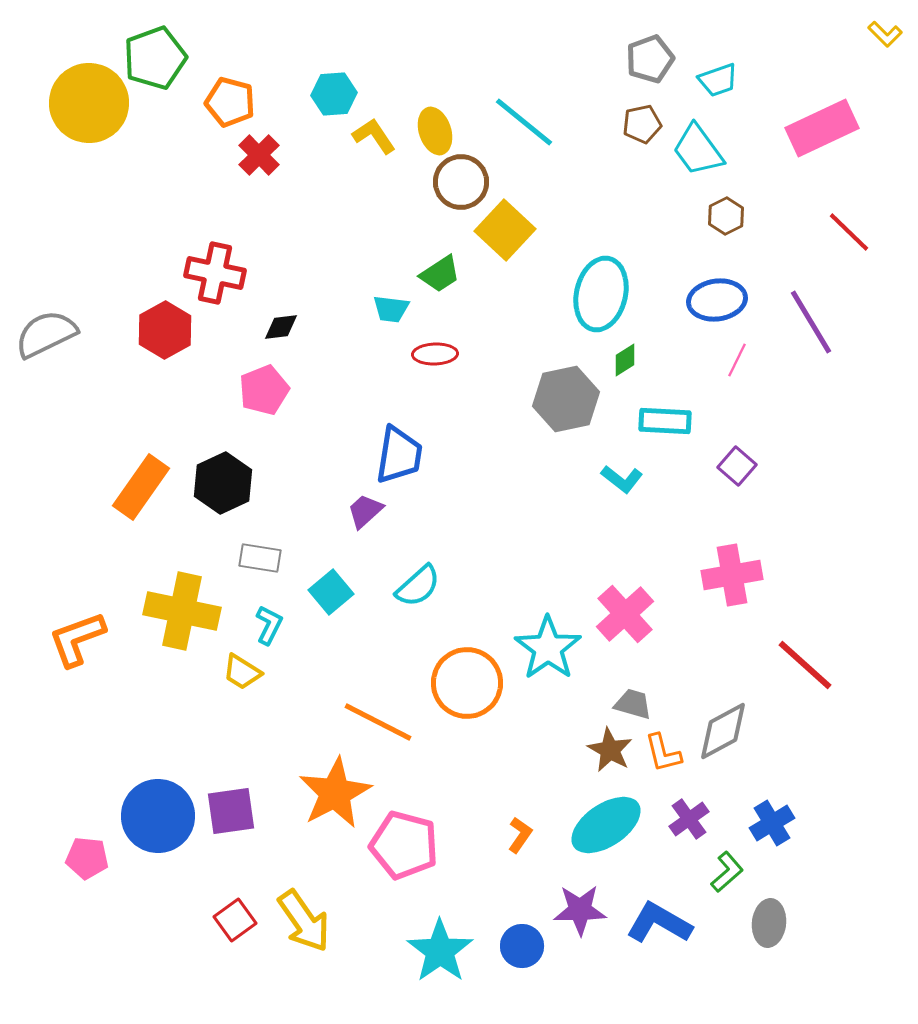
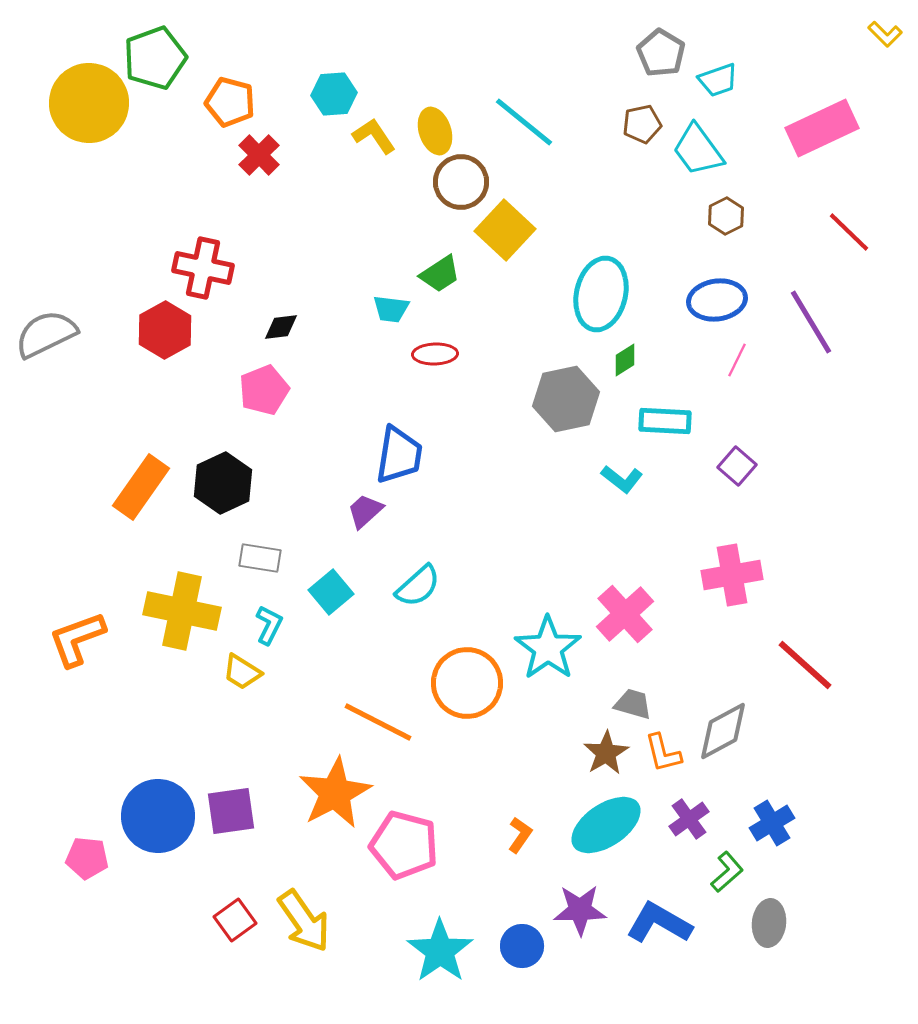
gray pentagon at (650, 59): moved 11 px right, 6 px up; rotated 21 degrees counterclockwise
red cross at (215, 273): moved 12 px left, 5 px up
brown star at (610, 750): moved 4 px left, 3 px down; rotated 12 degrees clockwise
